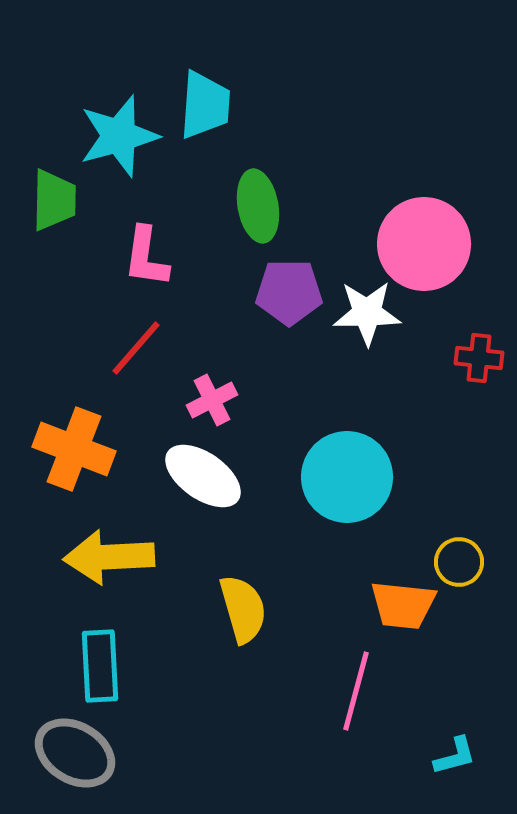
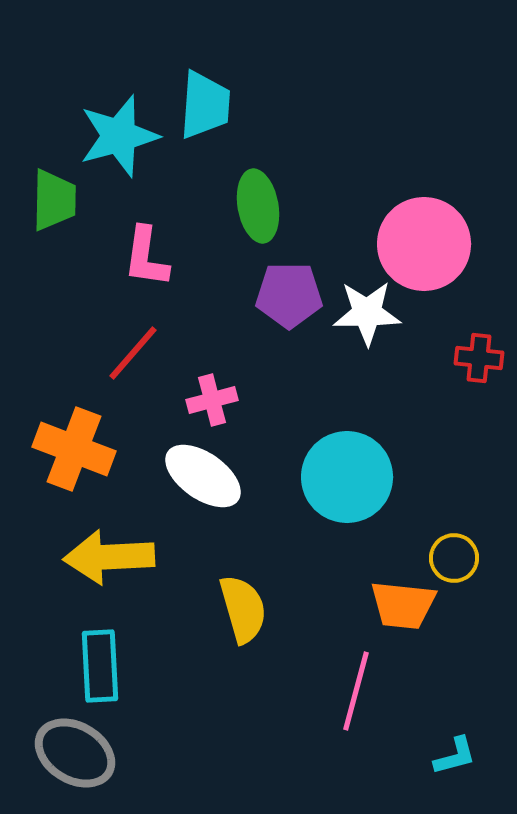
purple pentagon: moved 3 px down
red line: moved 3 px left, 5 px down
pink cross: rotated 12 degrees clockwise
yellow circle: moved 5 px left, 4 px up
